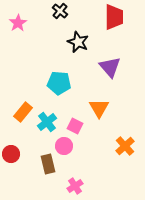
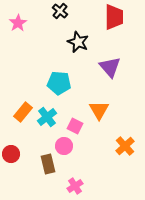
orange triangle: moved 2 px down
cyan cross: moved 5 px up
